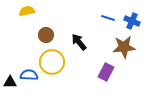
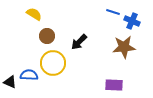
yellow semicircle: moved 7 px right, 3 px down; rotated 42 degrees clockwise
blue line: moved 5 px right, 6 px up
brown circle: moved 1 px right, 1 px down
black arrow: rotated 96 degrees counterclockwise
yellow circle: moved 1 px right, 1 px down
purple rectangle: moved 8 px right, 13 px down; rotated 66 degrees clockwise
black triangle: rotated 24 degrees clockwise
